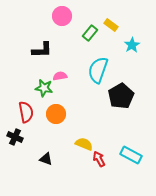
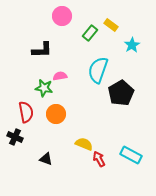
black pentagon: moved 3 px up
